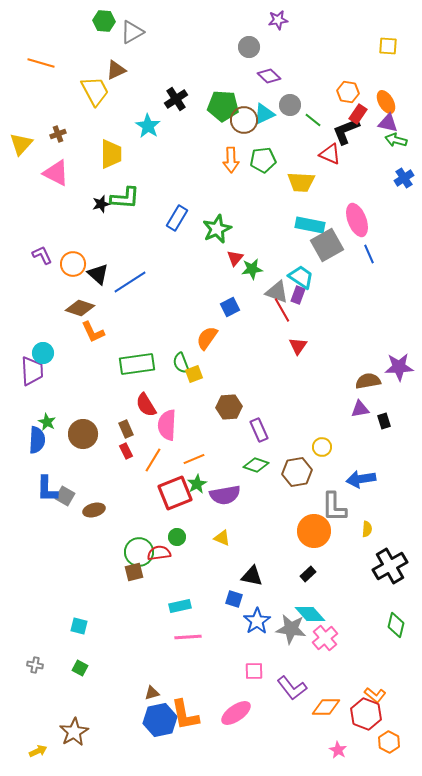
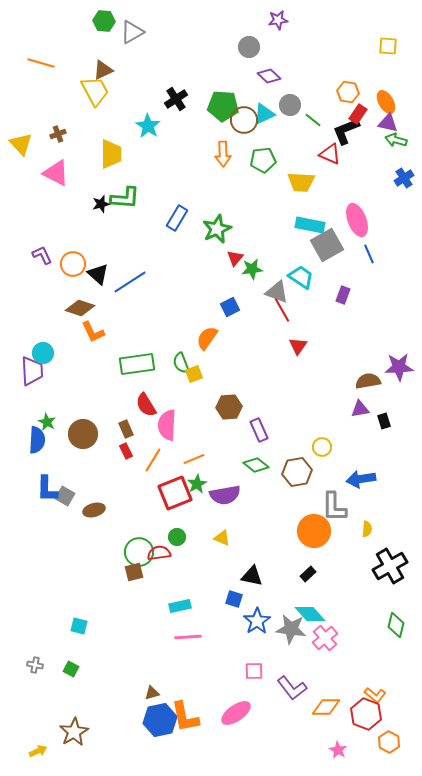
brown triangle at (116, 70): moved 13 px left
yellow triangle at (21, 144): rotated 25 degrees counterclockwise
orange arrow at (231, 160): moved 8 px left, 6 px up
purple rectangle at (298, 295): moved 45 px right
green diamond at (256, 465): rotated 20 degrees clockwise
green square at (80, 668): moved 9 px left, 1 px down
orange L-shape at (185, 715): moved 2 px down
